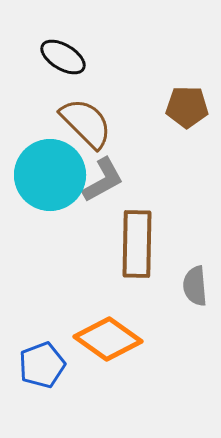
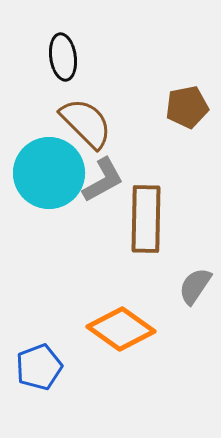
black ellipse: rotated 51 degrees clockwise
brown pentagon: rotated 12 degrees counterclockwise
cyan circle: moved 1 px left, 2 px up
brown rectangle: moved 9 px right, 25 px up
gray semicircle: rotated 39 degrees clockwise
orange diamond: moved 13 px right, 10 px up
blue pentagon: moved 3 px left, 2 px down
